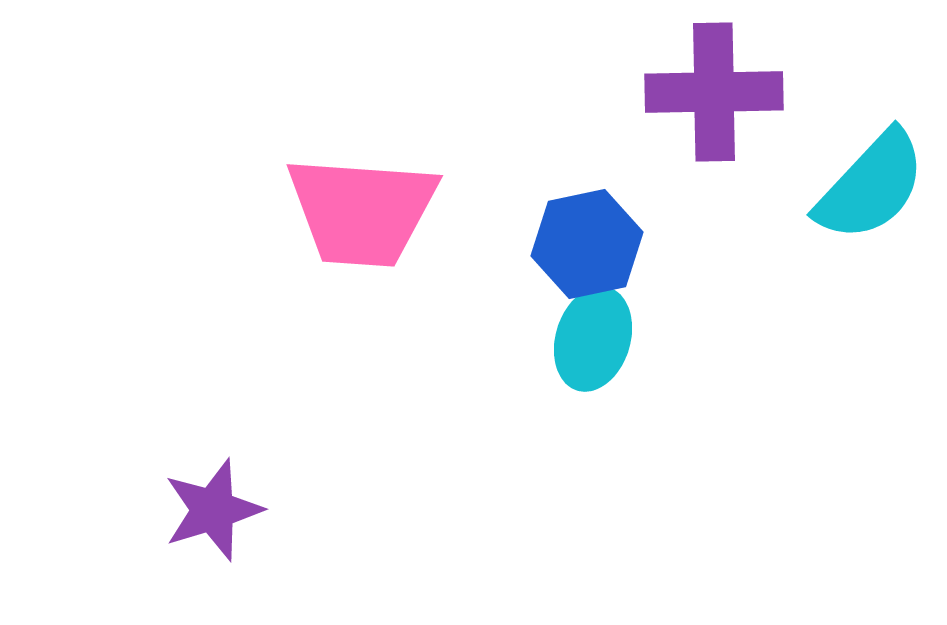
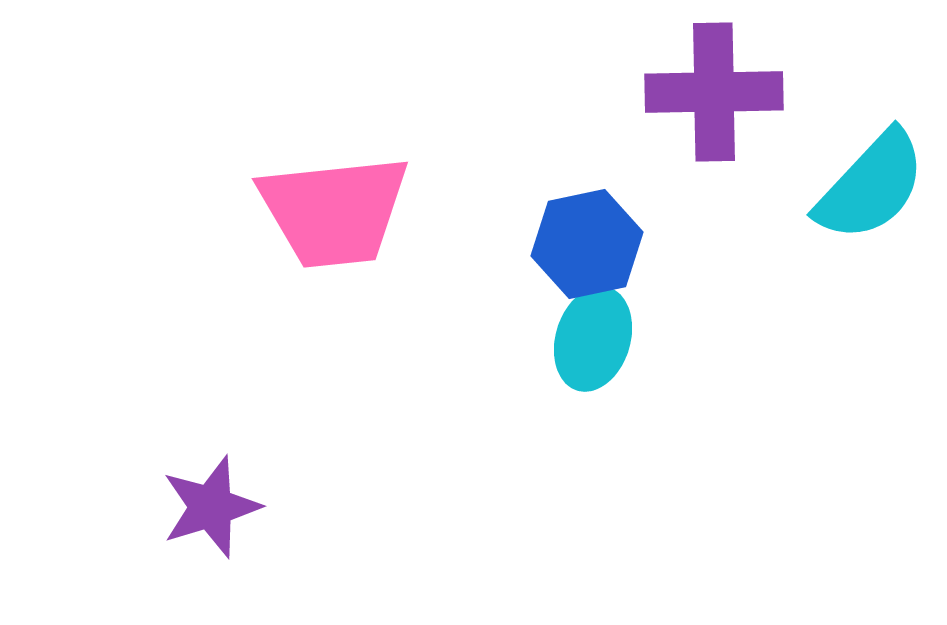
pink trapezoid: moved 28 px left; rotated 10 degrees counterclockwise
purple star: moved 2 px left, 3 px up
